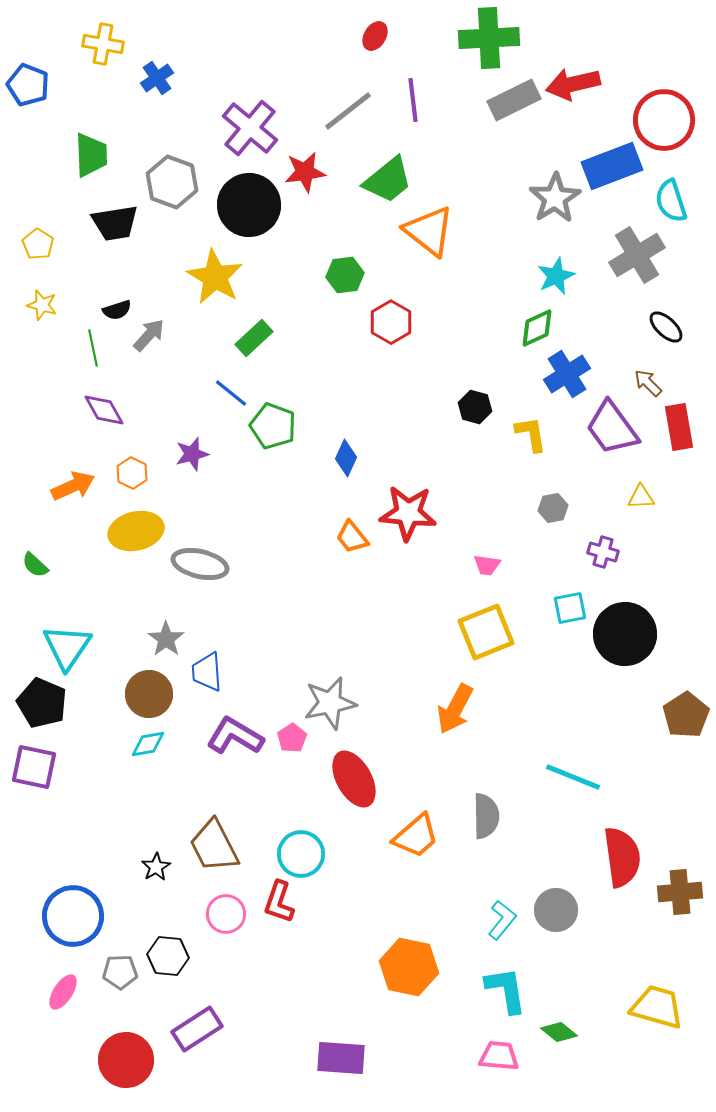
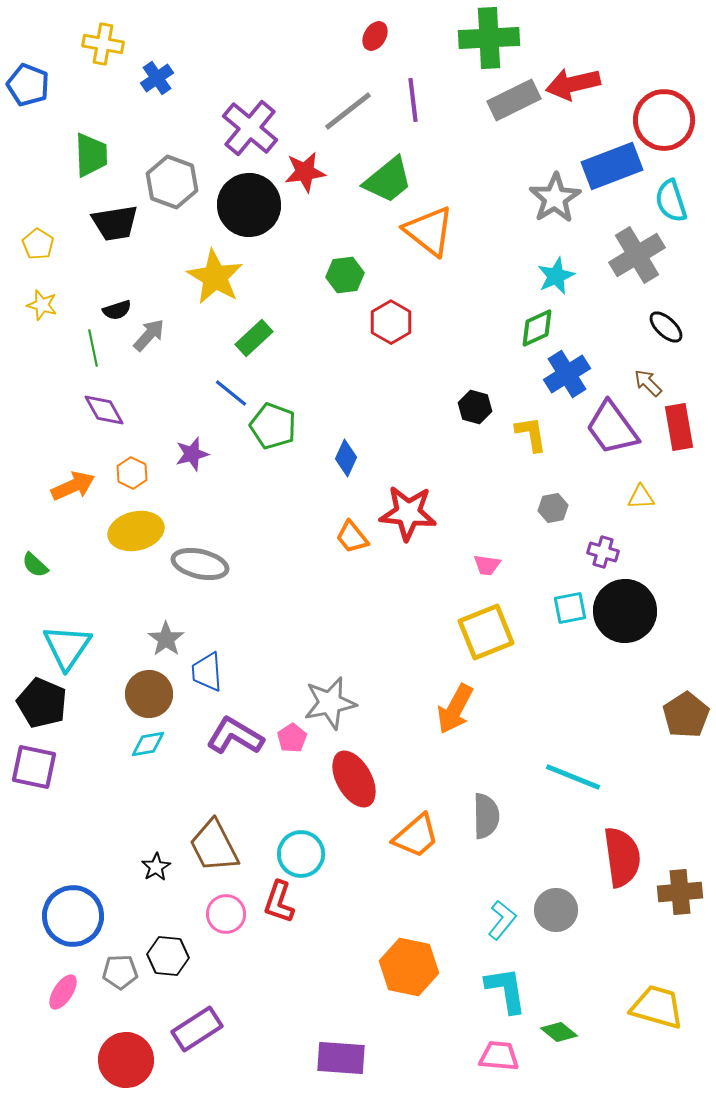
black circle at (625, 634): moved 23 px up
